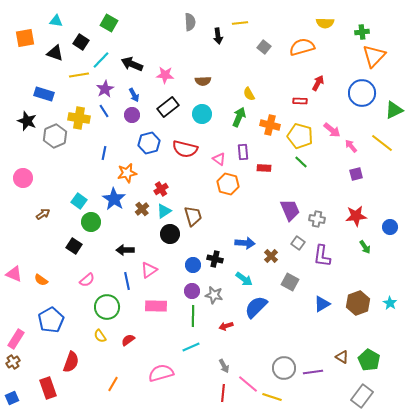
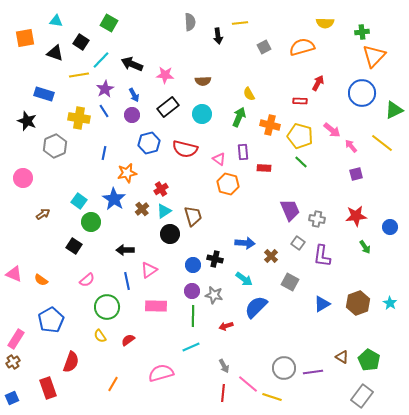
gray square at (264, 47): rotated 24 degrees clockwise
gray hexagon at (55, 136): moved 10 px down
